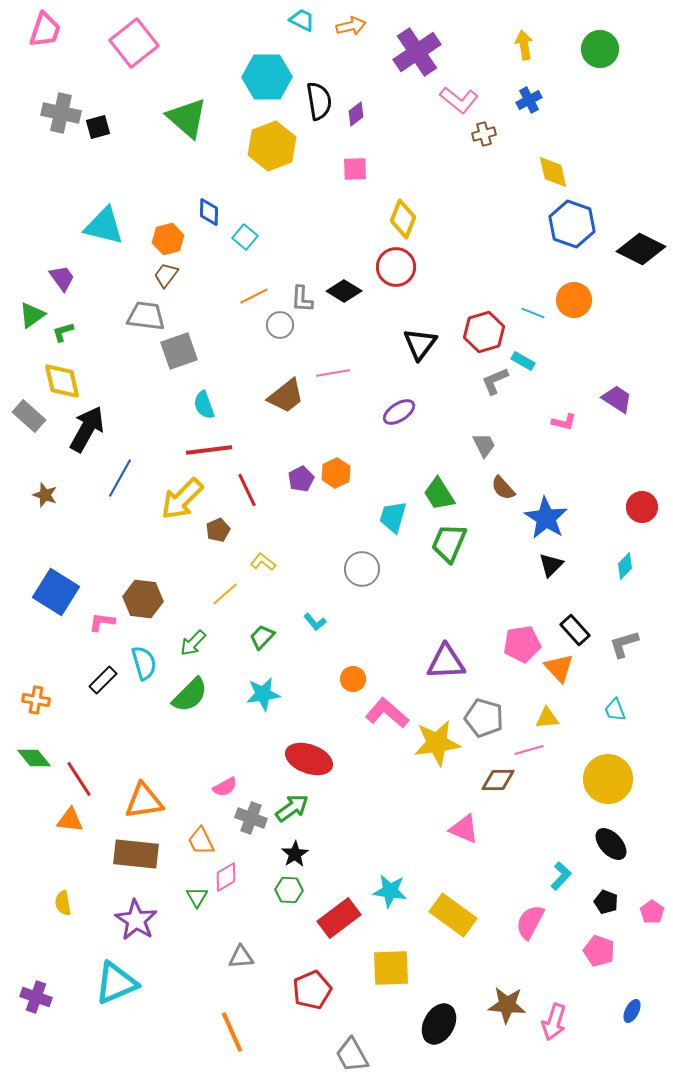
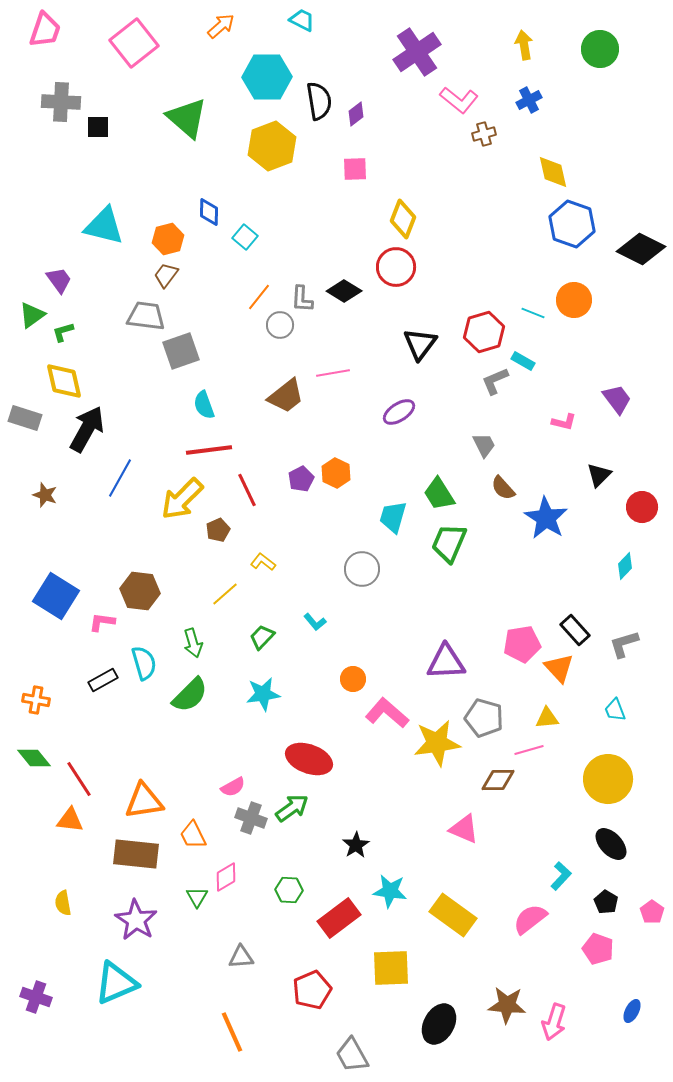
orange arrow at (351, 26): moved 130 px left; rotated 28 degrees counterclockwise
gray cross at (61, 113): moved 11 px up; rotated 9 degrees counterclockwise
black square at (98, 127): rotated 15 degrees clockwise
purple trapezoid at (62, 278): moved 3 px left, 2 px down
orange line at (254, 296): moved 5 px right, 1 px down; rotated 24 degrees counterclockwise
gray square at (179, 351): moved 2 px right
yellow diamond at (62, 381): moved 2 px right
purple trapezoid at (617, 399): rotated 20 degrees clockwise
gray rectangle at (29, 416): moved 4 px left, 2 px down; rotated 24 degrees counterclockwise
orange hexagon at (336, 473): rotated 8 degrees counterclockwise
black triangle at (551, 565): moved 48 px right, 90 px up
blue square at (56, 592): moved 4 px down
brown hexagon at (143, 599): moved 3 px left, 8 px up
green arrow at (193, 643): rotated 60 degrees counterclockwise
black rectangle at (103, 680): rotated 16 degrees clockwise
pink semicircle at (225, 787): moved 8 px right
orange trapezoid at (201, 841): moved 8 px left, 6 px up
black star at (295, 854): moved 61 px right, 9 px up
black pentagon at (606, 902): rotated 10 degrees clockwise
pink semicircle at (530, 922): moved 3 px up; rotated 24 degrees clockwise
pink pentagon at (599, 951): moved 1 px left, 2 px up
